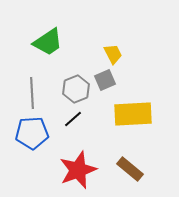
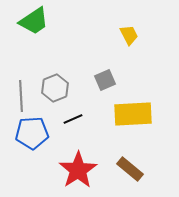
green trapezoid: moved 14 px left, 21 px up
yellow trapezoid: moved 16 px right, 19 px up
gray hexagon: moved 21 px left, 1 px up
gray line: moved 11 px left, 3 px down
black line: rotated 18 degrees clockwise
red star: rotated 12 degrees counterclockwise
